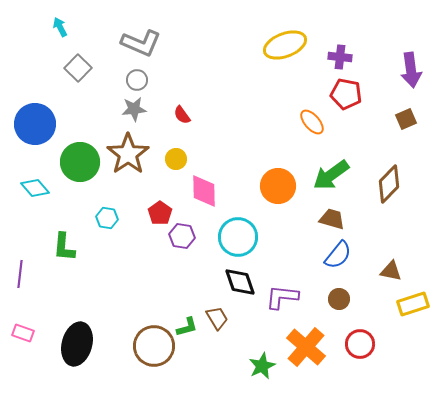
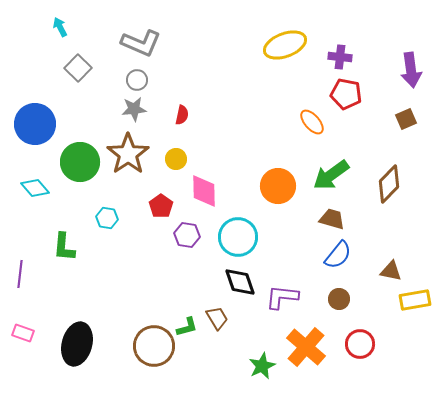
red semicircle at (182, 115): rotated 132 degrees counterclockwise
red pentagon at (160, 213): moved 1 px right, 7 px up
purple hexagon at (182, 236): moved 5 px right, 1 px up
yellow rectangle at (413, 304): moved 2 px right, 4 px up; rotated 8 degrees clockwise
